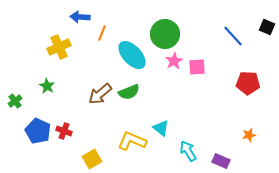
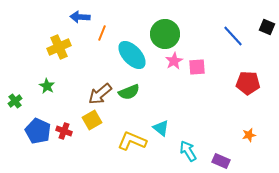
yellow square: moved 39 px up
